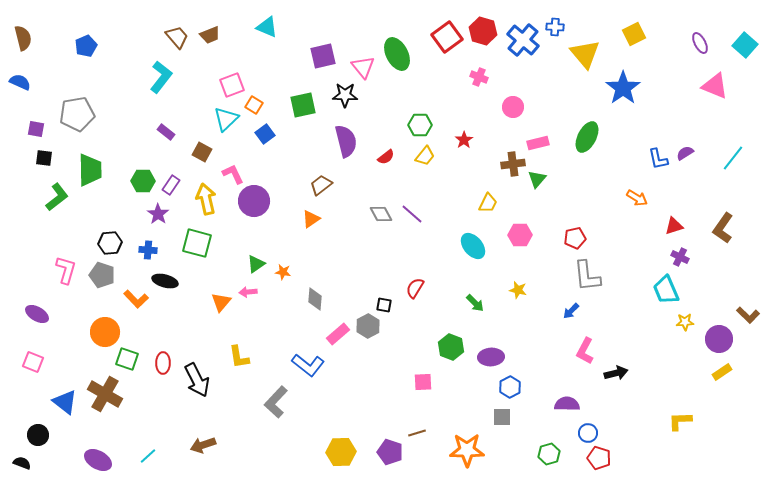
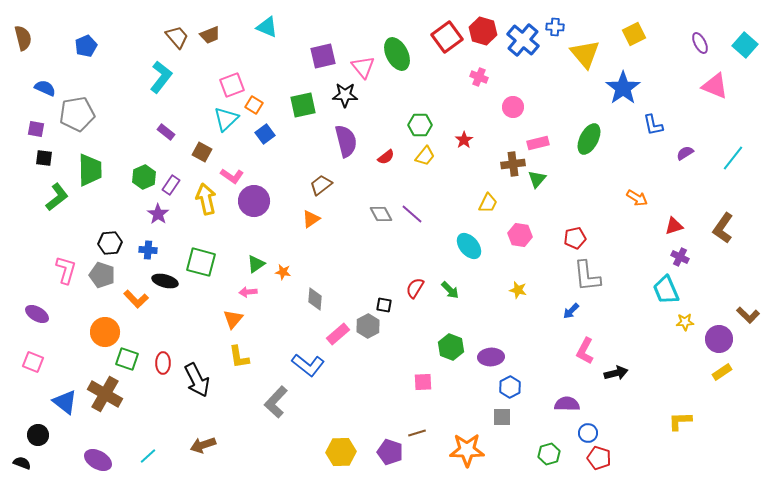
blue semicircle at (20, 82): moved 25 px right, 6 px down
green ellipse at (587, 137): moved 2 px right, 2 px down
blue L-shape at (658, 159): moved 5 px left, 34 px up
pink L-shape at (233, 174): moved 1 px left, 2 px down; rotated 150 degrees clockwise
green hexagon at (143, 181): moved 1 px right, 4 px up; rotated 25 degrees counterclockwise
pink hexagon at (520, 235): rotated 10 degrees clockwise
green square at (197, 243): moved 4 px right, 19 px down
cyan ellipse at (473, 246): moved 4 px left
orange triangle at (221, 302): moved 12 px right, 17 px down
green arrow at (475, 303): moved 25 px left, 13 px up
